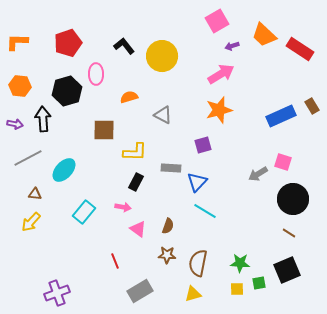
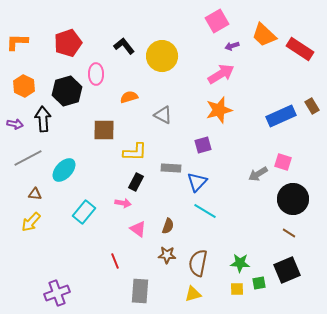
orange hexagon at (20, 86): moved 4 px right; rotated 20 degrees clockwise
pink arrow at (123, 207): moved 4 px up
gray rectangle at (140, 291): rotated 55 degrees counterclockwise
